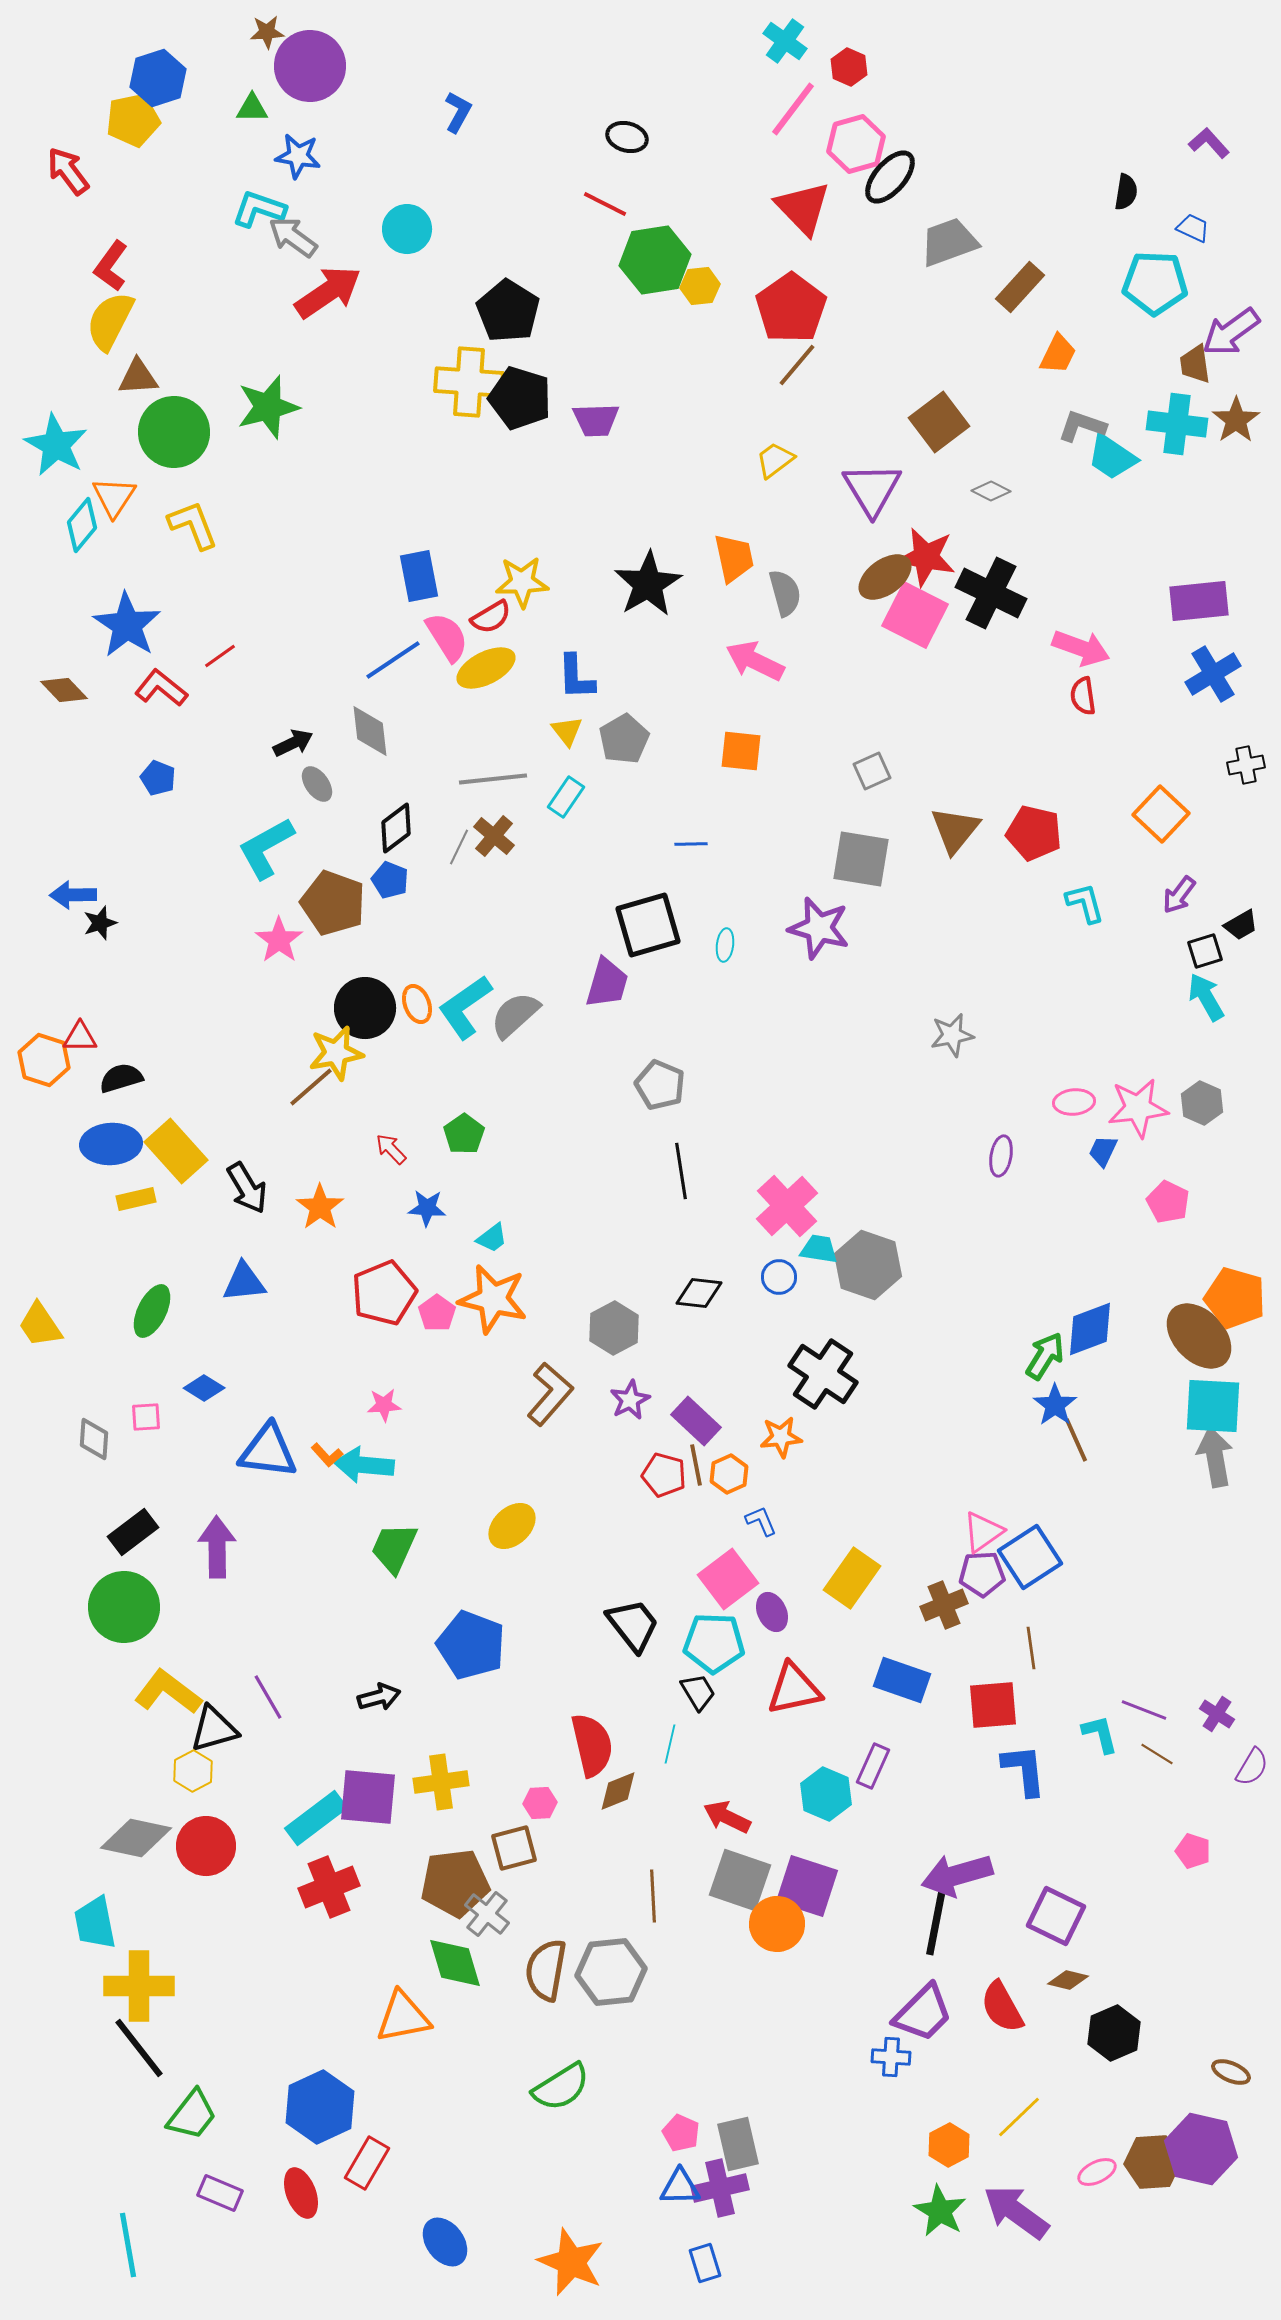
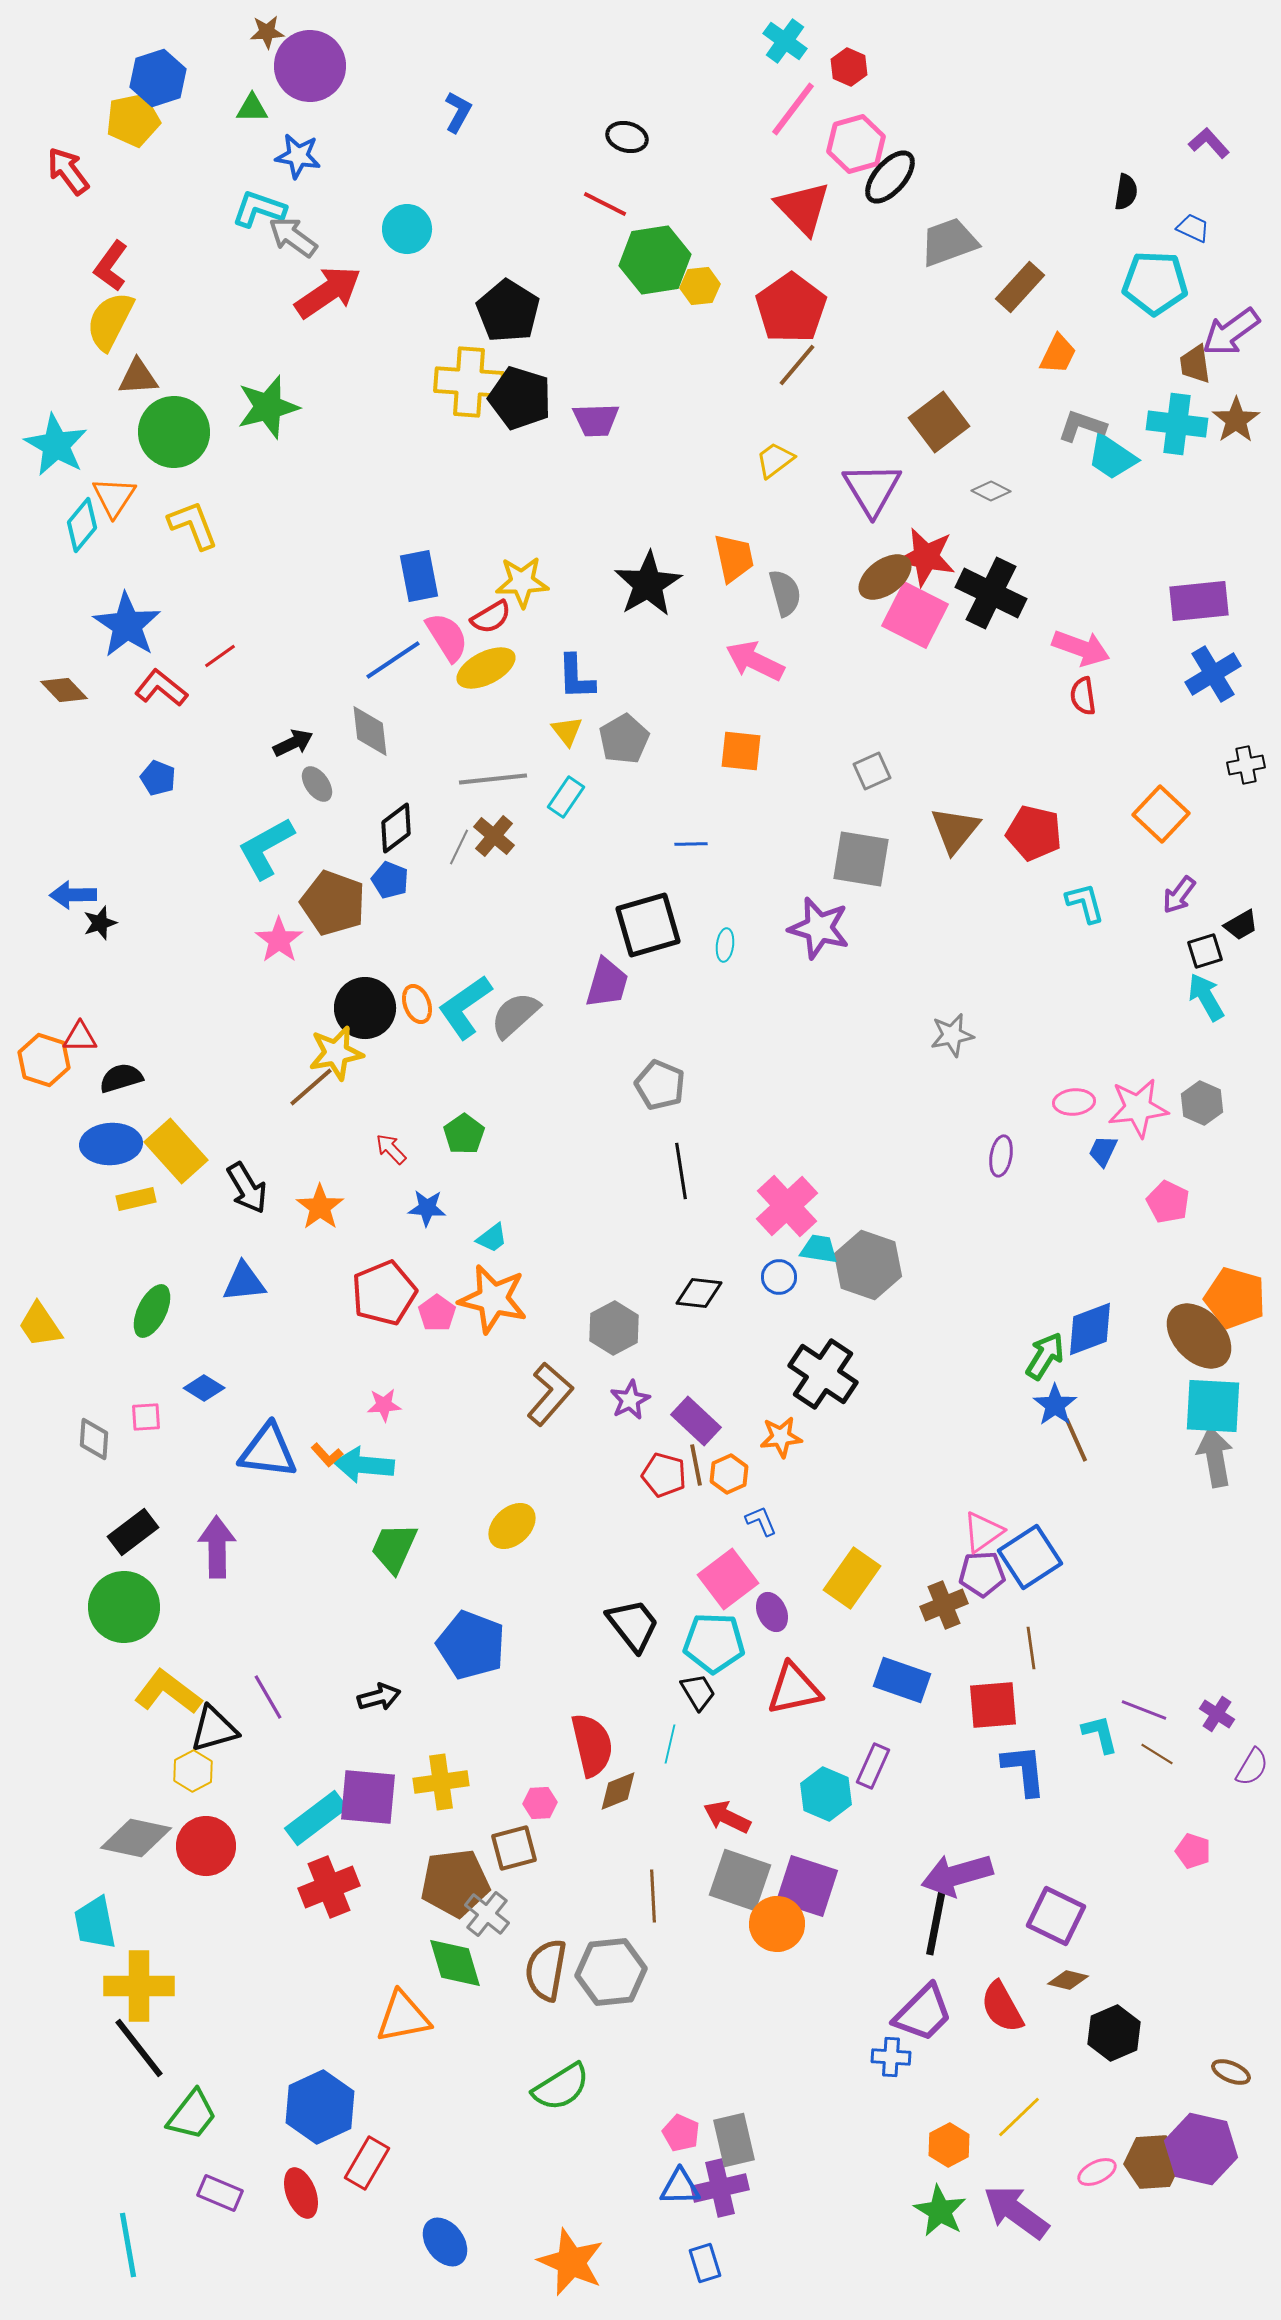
gray rectangle at (738, 2144): moved 4 px left, 4 px up
